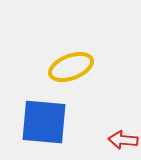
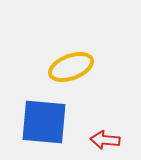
red arrow: moved 18 px left
